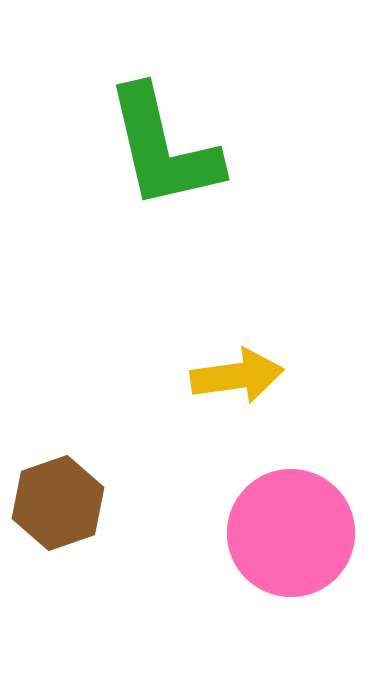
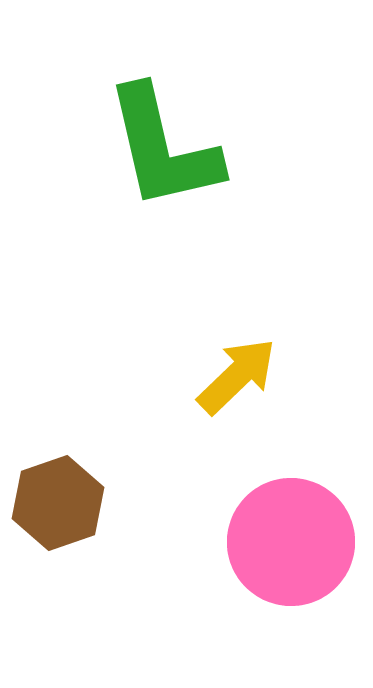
yellow arrow: rotated 36 degrees counterclockwise
pink circle: moved 9 px down
